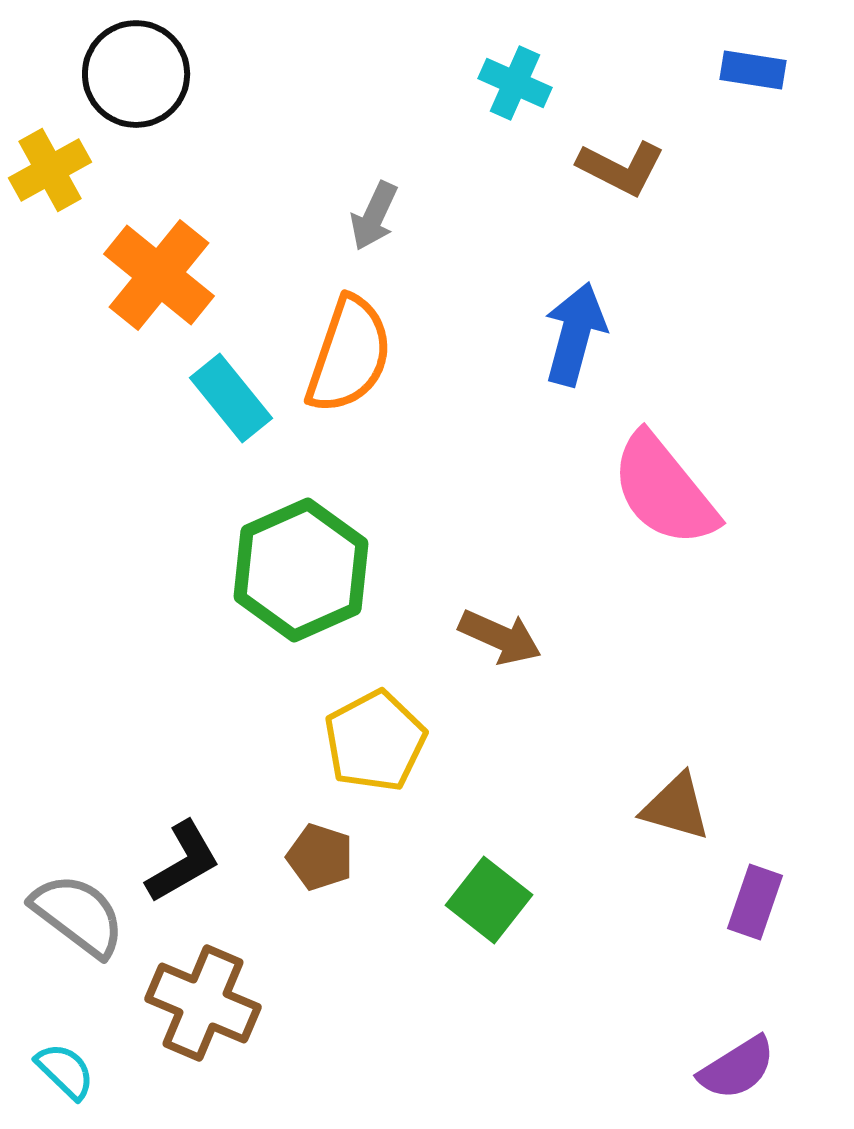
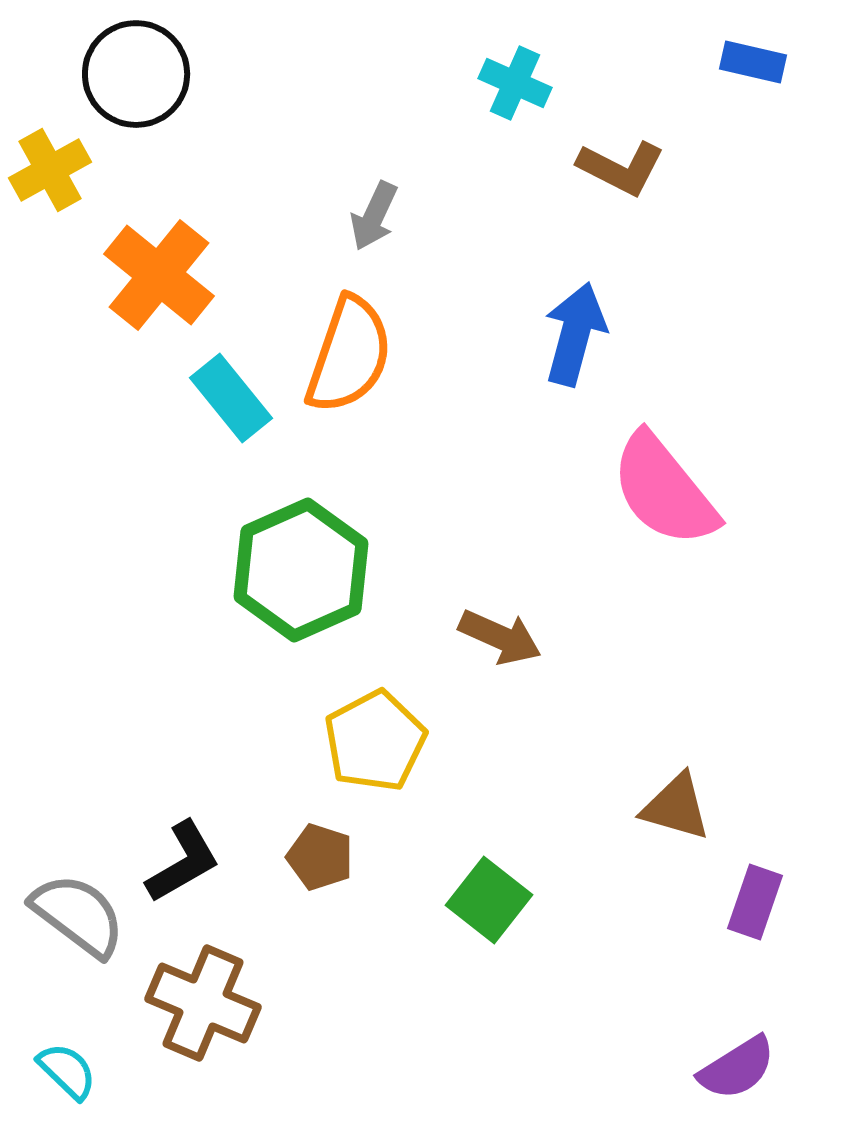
blue rectangle: moved 8 px up; rotated 4 degrees clockwise
cyan semicircle: moved 2 px right
